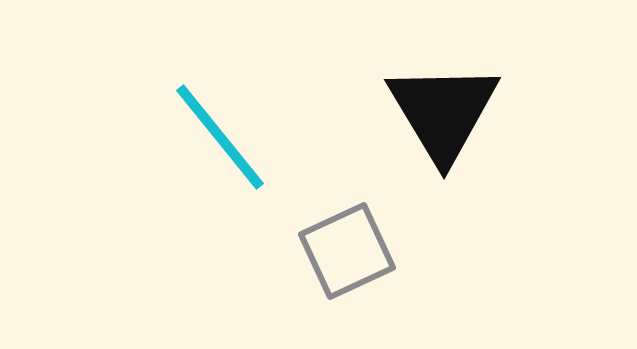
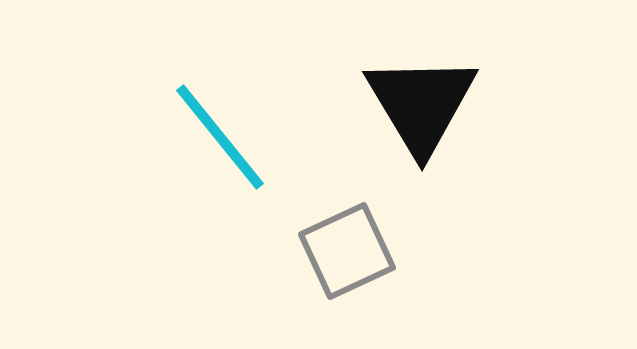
black triangle: moved 22 px left, 8 px up
